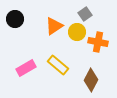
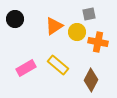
gray square: moved 4 px right; rotated 24 degrees clockwise
